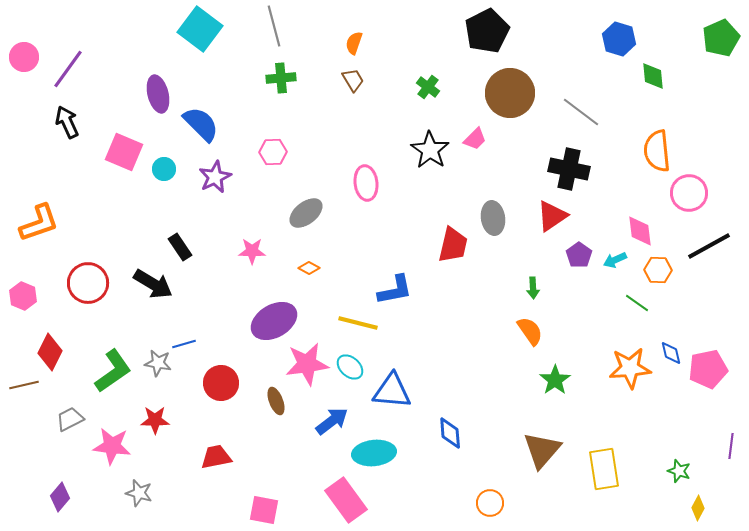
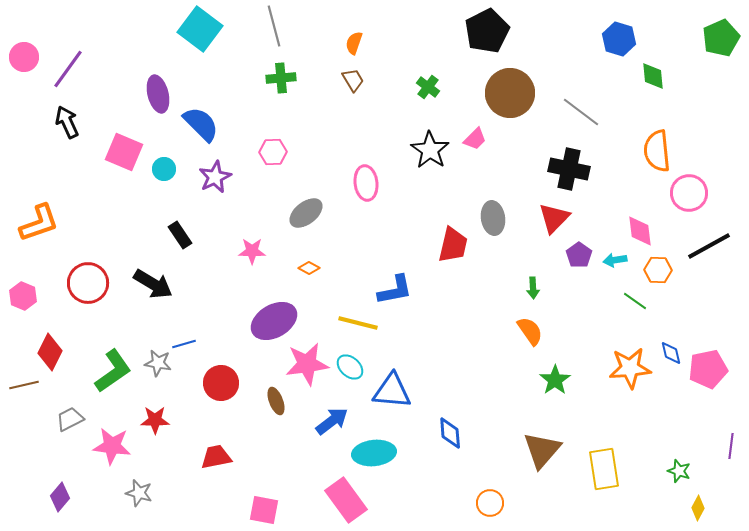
red triangle at (552, 216): moved 2 px right, 2 px down; rotated 12 degrees counterclockwise
black rectangle at (180, 247): moved 12 px up
cyan arrow at (615, 260): rotated 15 degrees clockwise
green line at (637, 303): moved 2 px left, 2 px up
